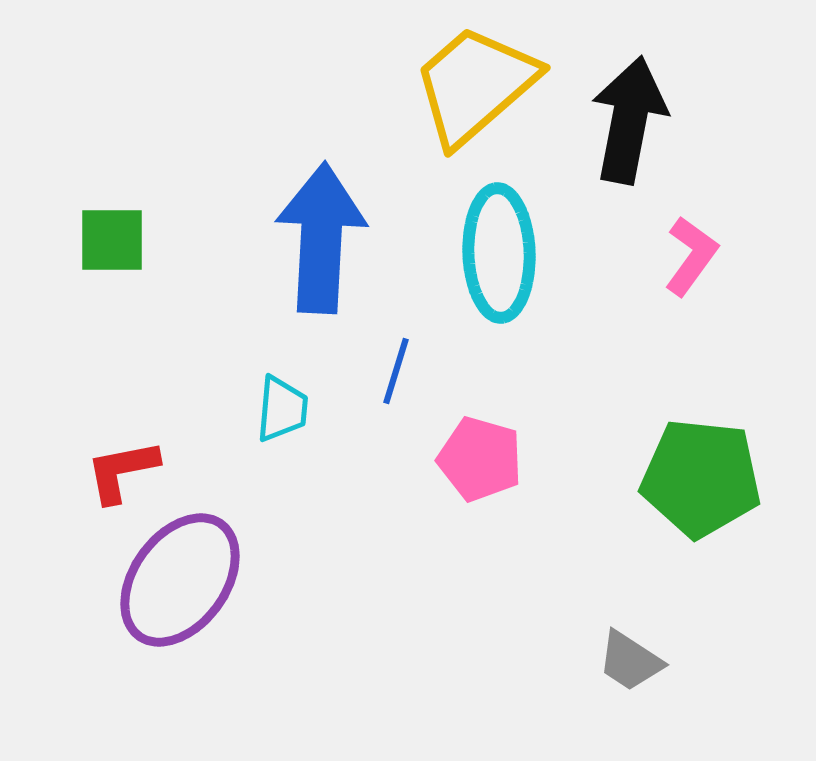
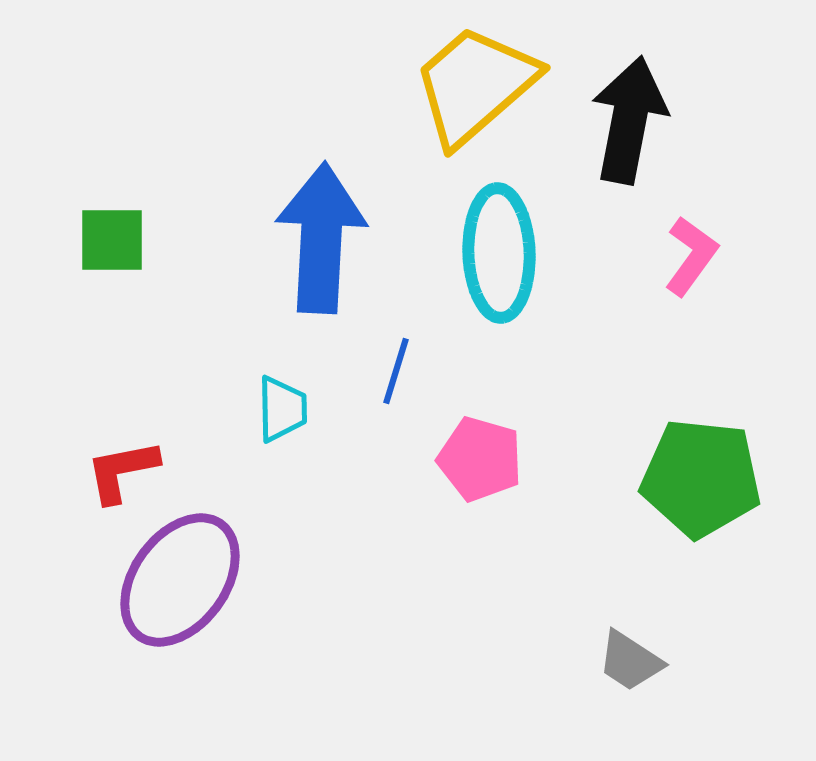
cyan trapezoid: rotated 6 degrees counterclockwise
